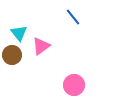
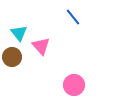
pink triangle: rotated 36 degrees counterclockwise
brown circle: moved 2 px down
